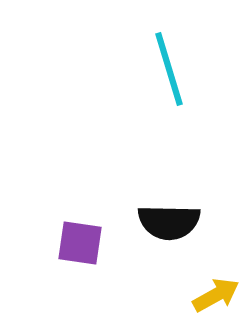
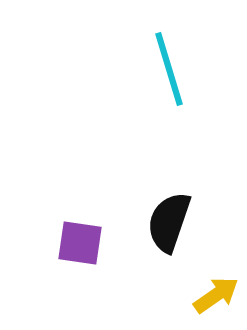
black semicircle: rotated 108 degrees clockwise
yellow arrow: rotated 6 degrees counterclockwise
